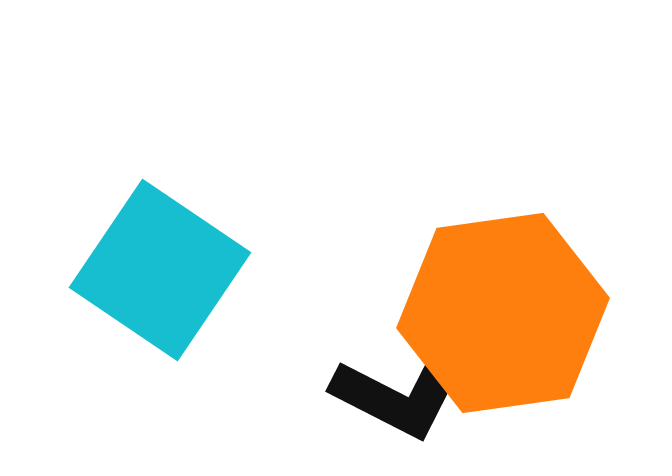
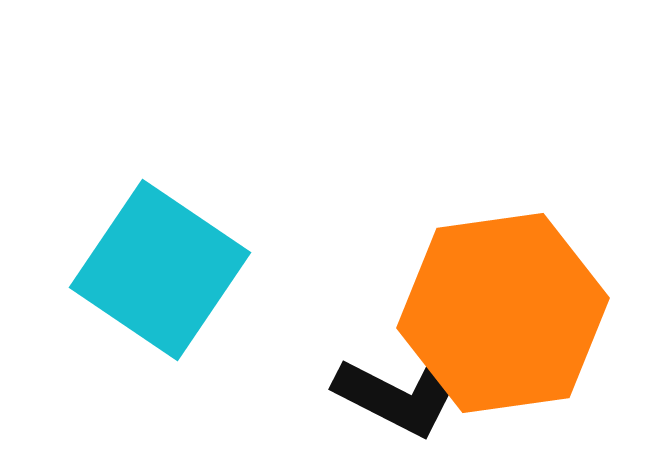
black L-shape: moved 3 px right, 2 px up
